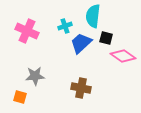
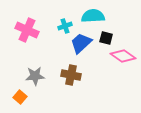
cyan semicircle: rotated 80 degrees clockwise
pink cross: moved 1 px up
brown cross: moved 10 px left, 13 px up
orange square: rotated 24 degrees clockwise
